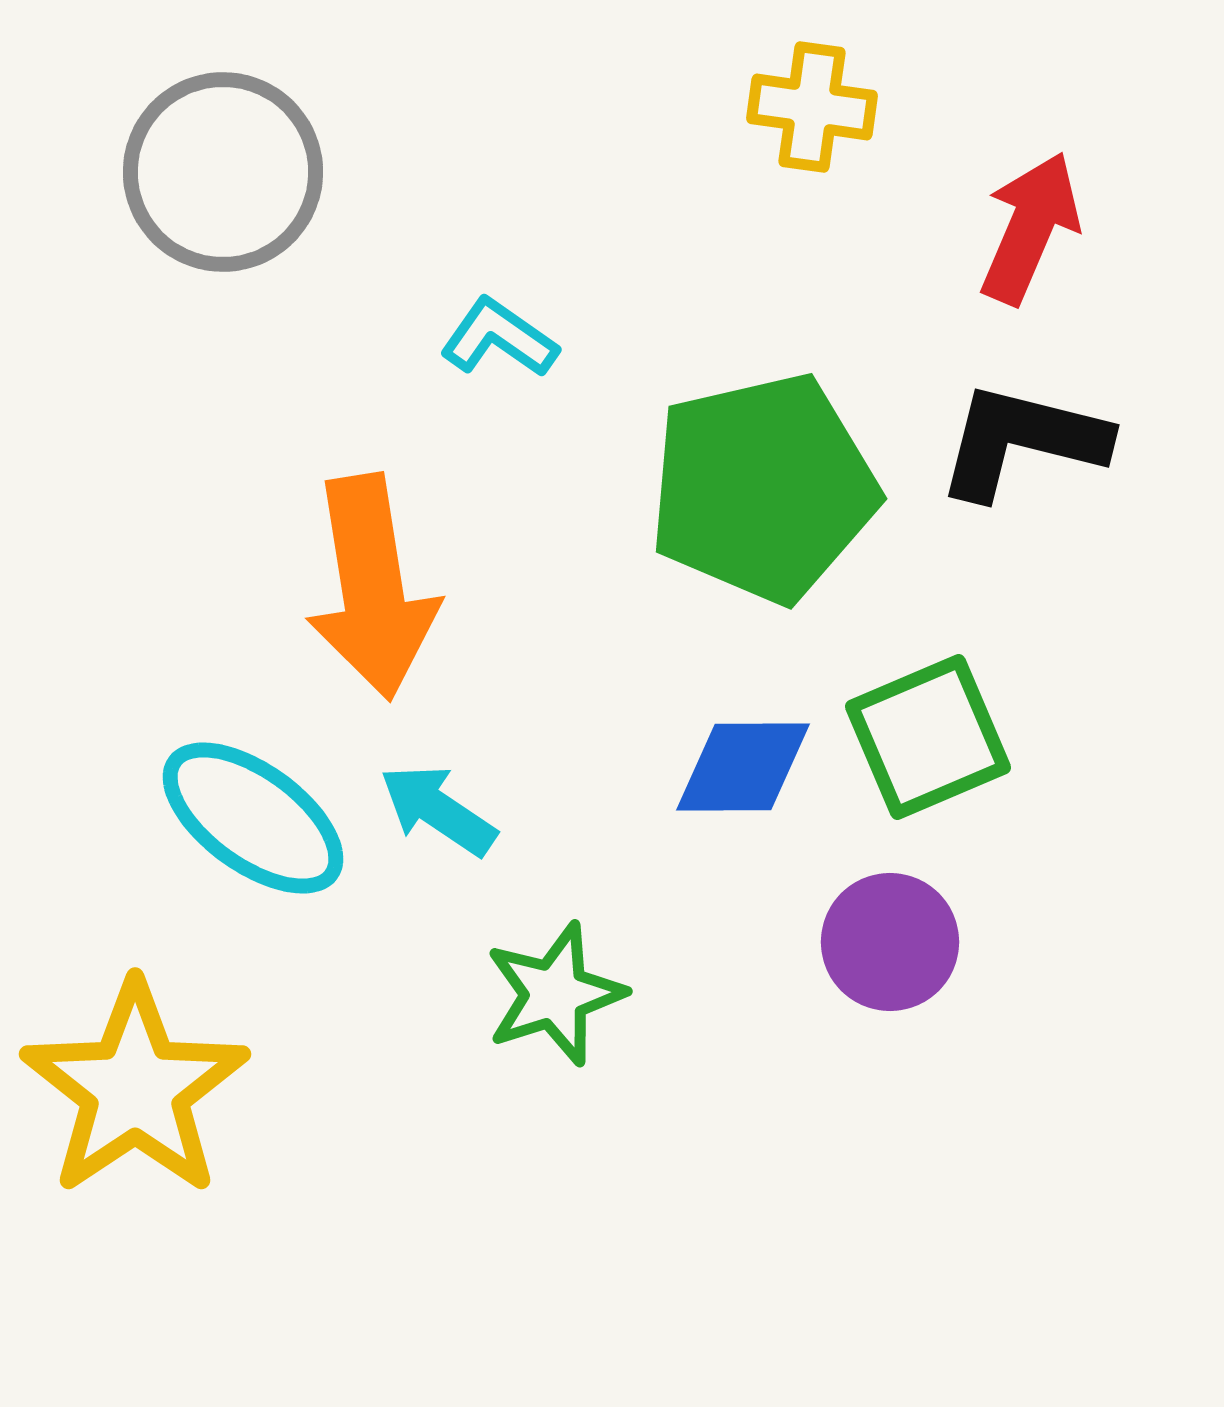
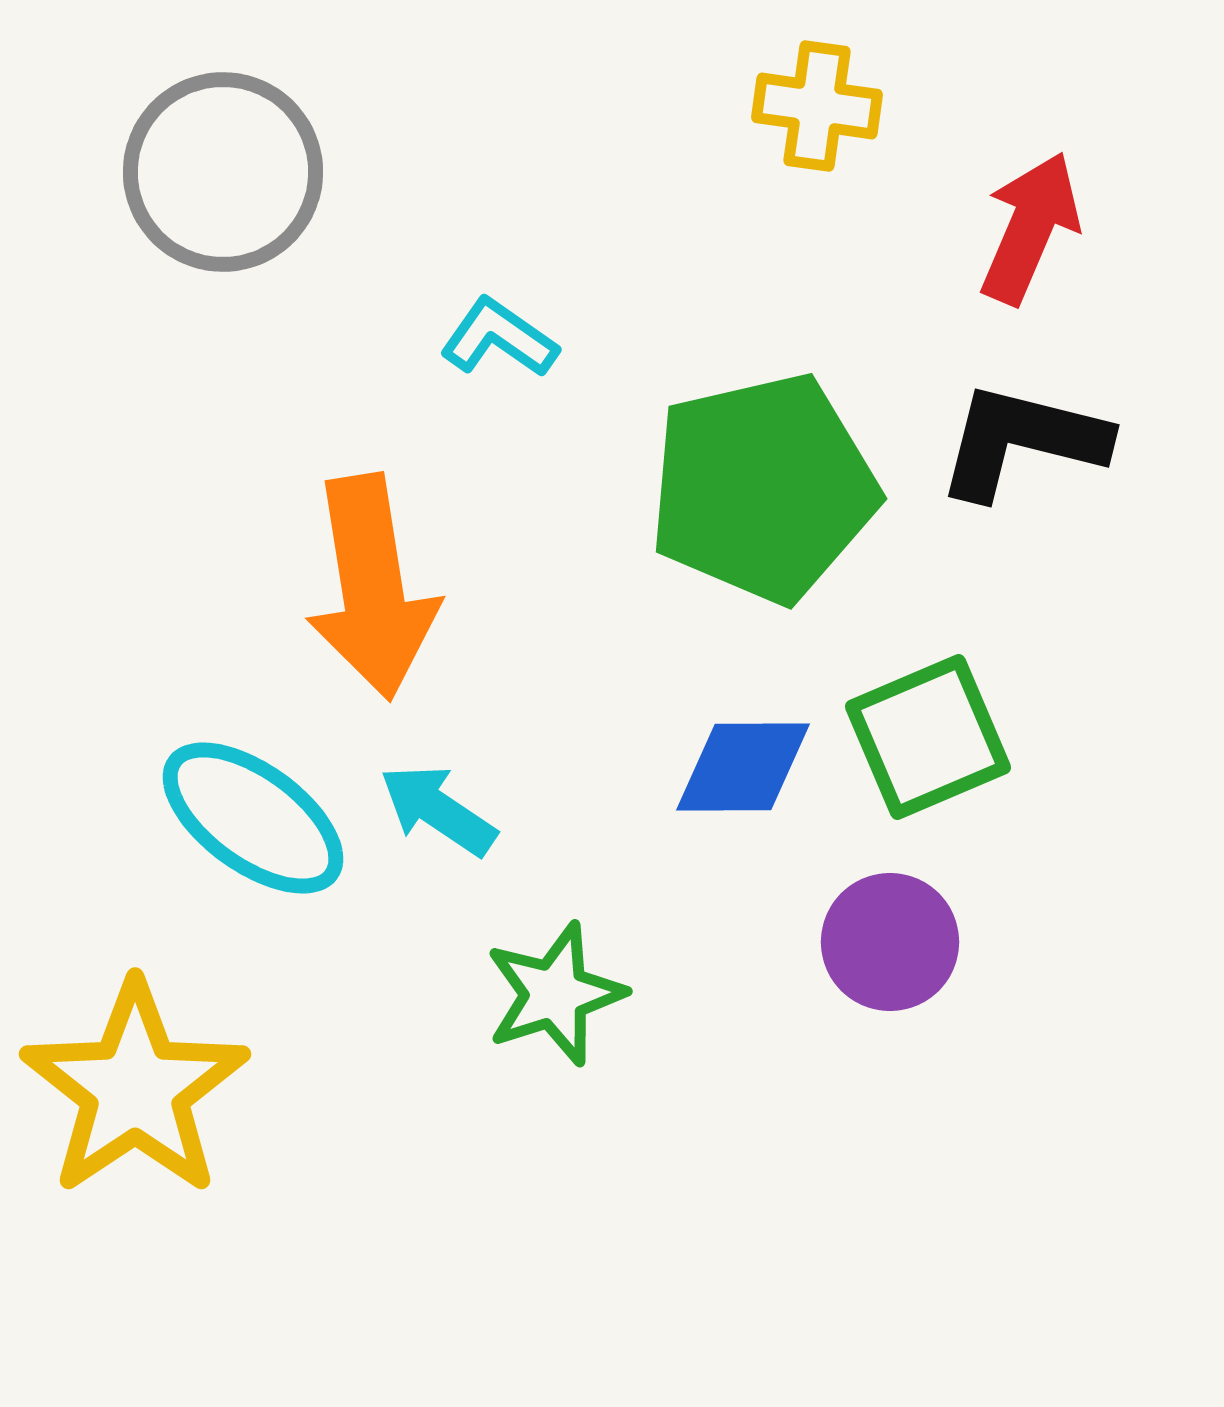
yellow cross: moved 5 px right, 1 px up
